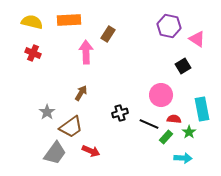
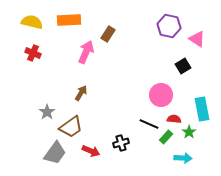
pink arrow: rotated 25 degrees clockwise
black cross: moved 1 px right, 30 px down
